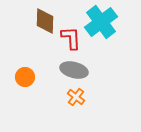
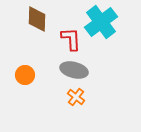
brown diamond: moved 8 px left, 2 px up
red L-shape: moved 1 px down
orange circle: moved 2 px up
